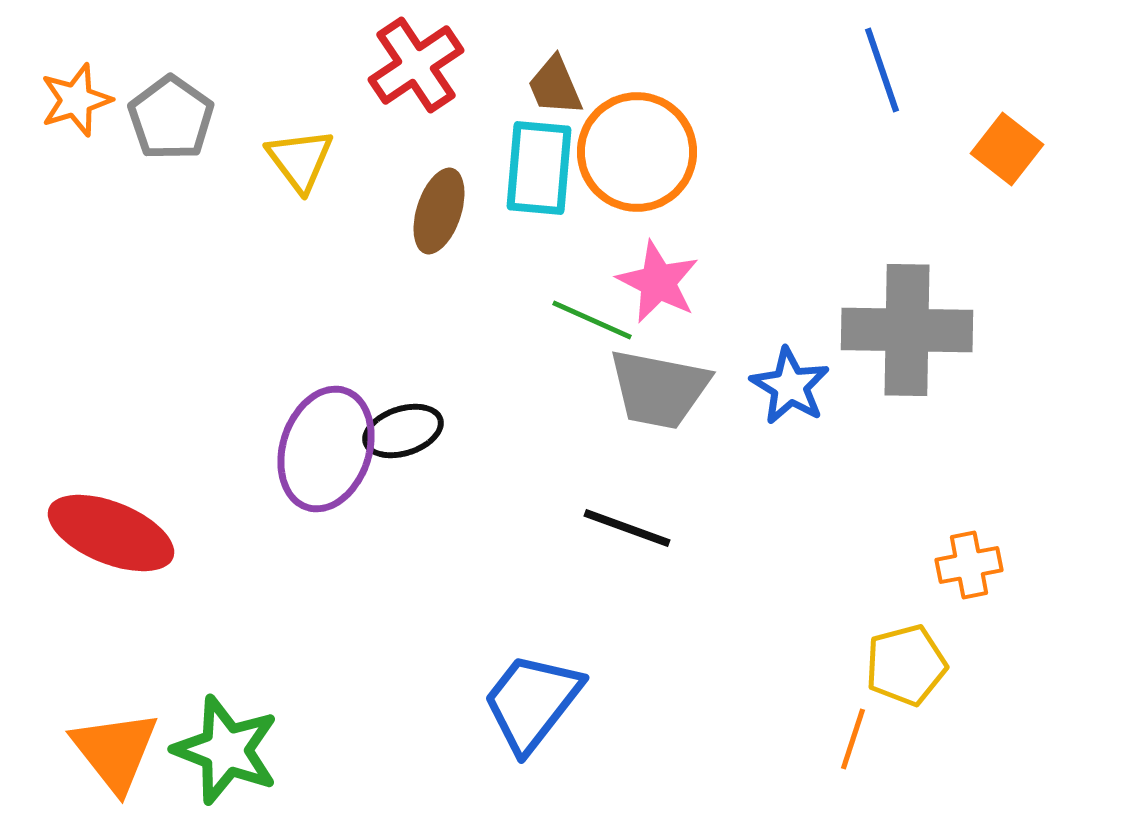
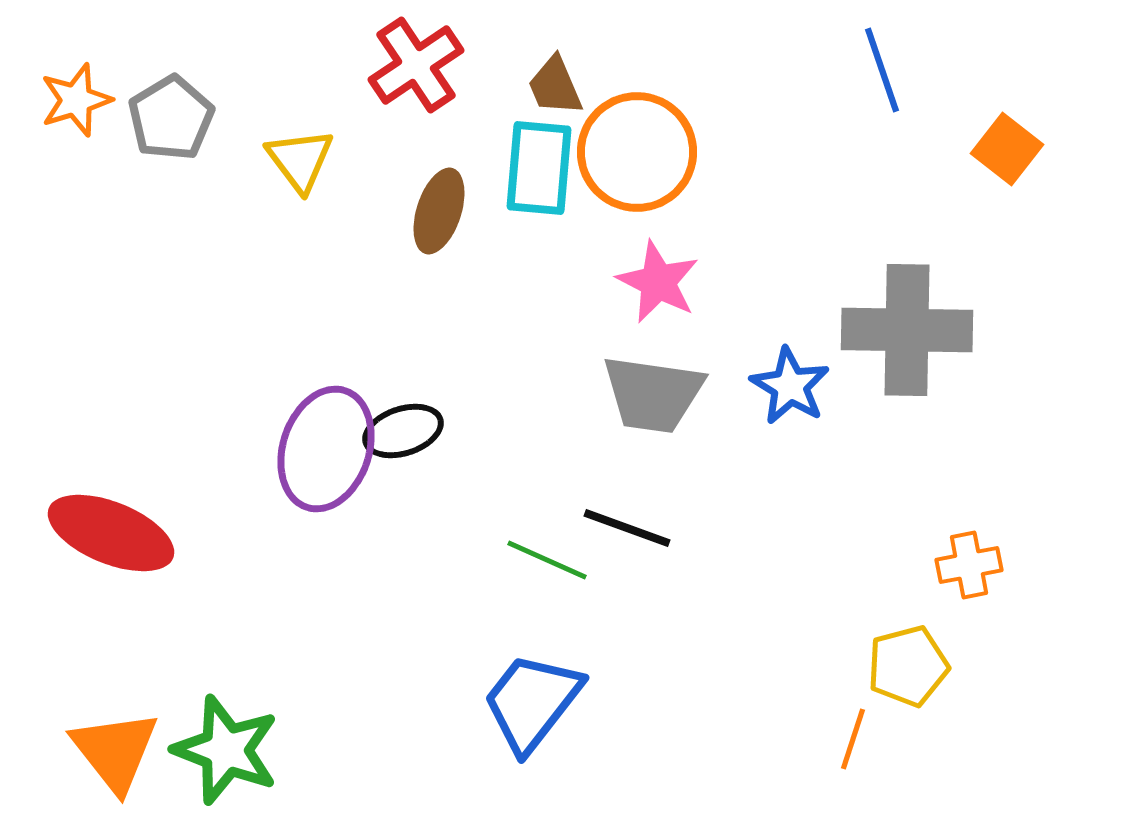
gray pentagon: rotated 6 degrees clockwise
green line: moved 45 px left, 240 px down
gray trapezoid: moved 6 px left, 5 px down; rotated 3 degrees counterclockwise
yellow pentagon: moved 2 px right, 1 px down
